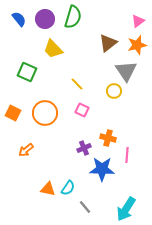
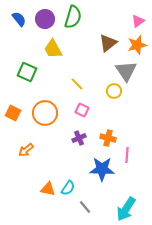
yellow trapezoid: rotated 15 degrees clockwise
purple cross: moved 5 px left, 10 px up
